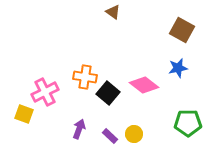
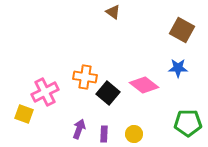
blue star: rotated 12 degrees clockwise
purple rectangle: moved 6 px left, 2 px up; rotated 49 degrees clockwise
